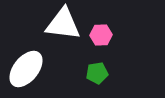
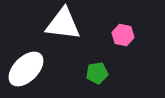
pink hexagon: moved 22 px right; rotated 15 degrees clockwise
white ellipse: rotated 6 degrees clockwise
